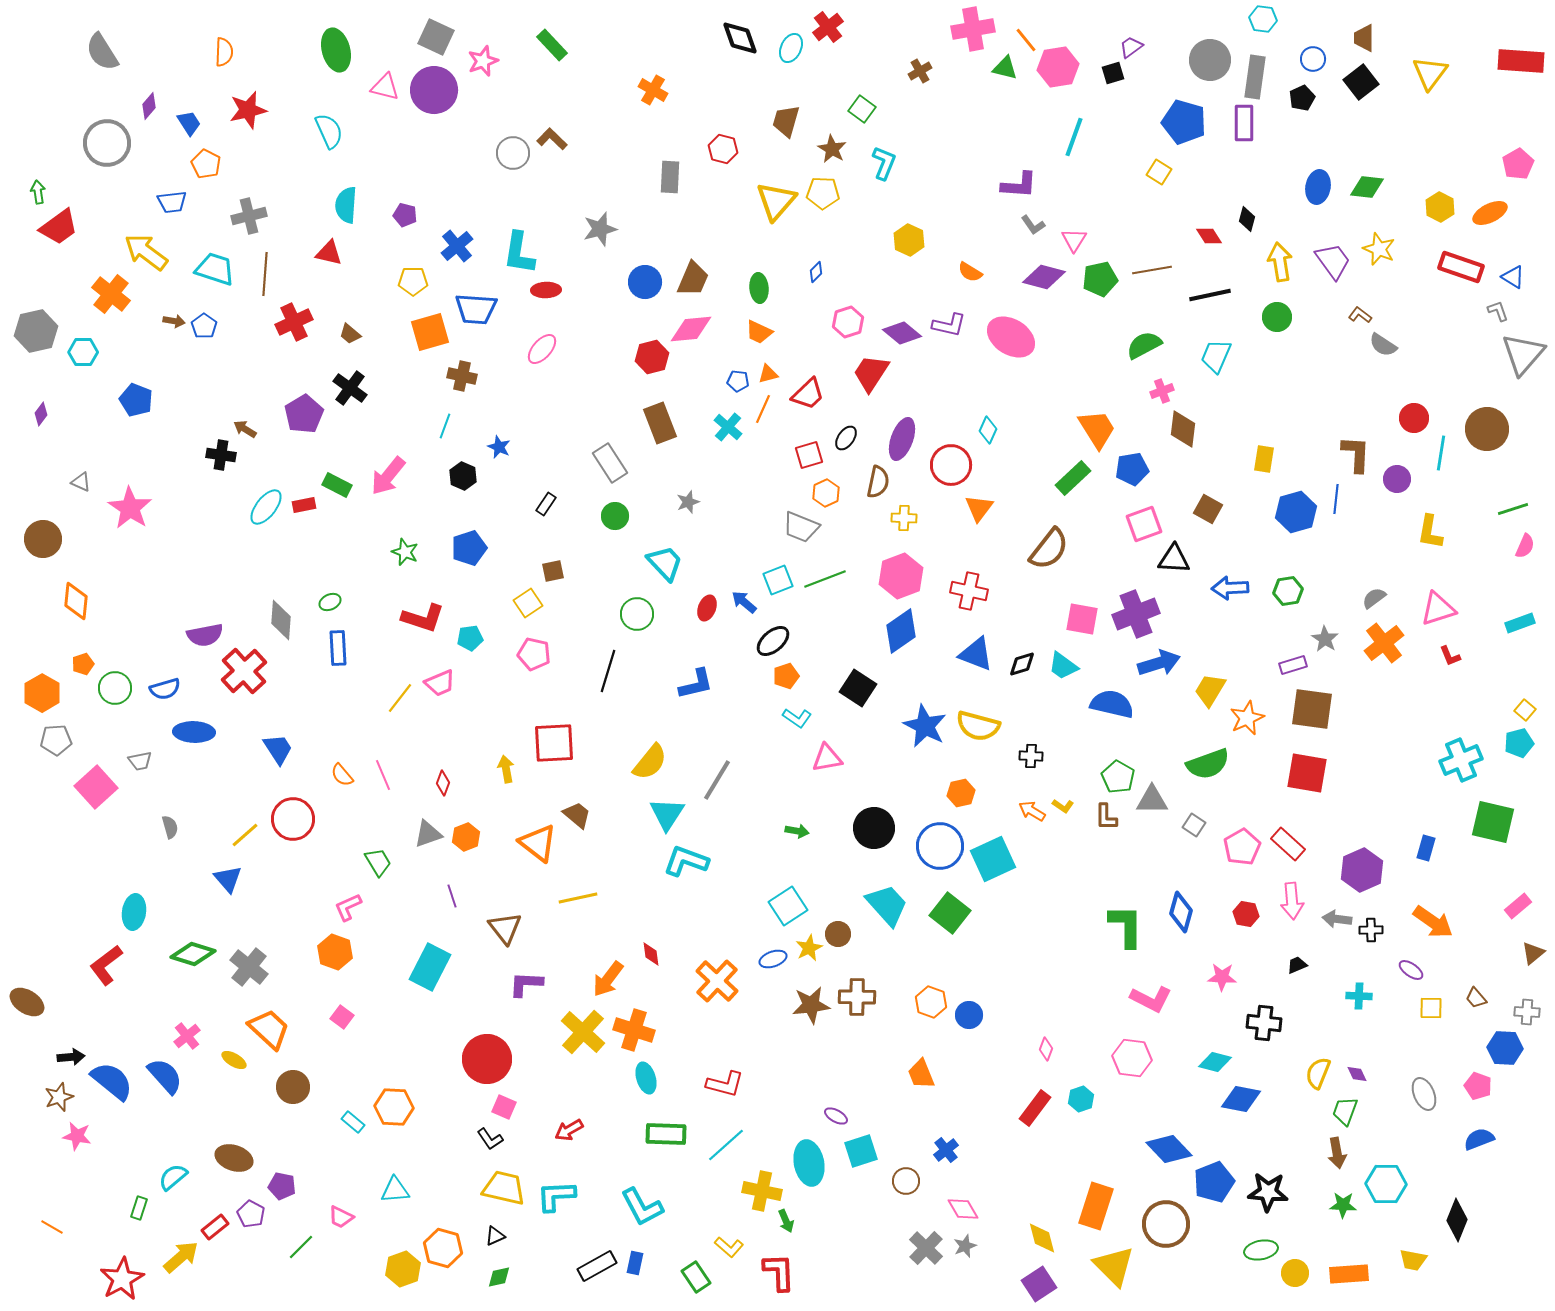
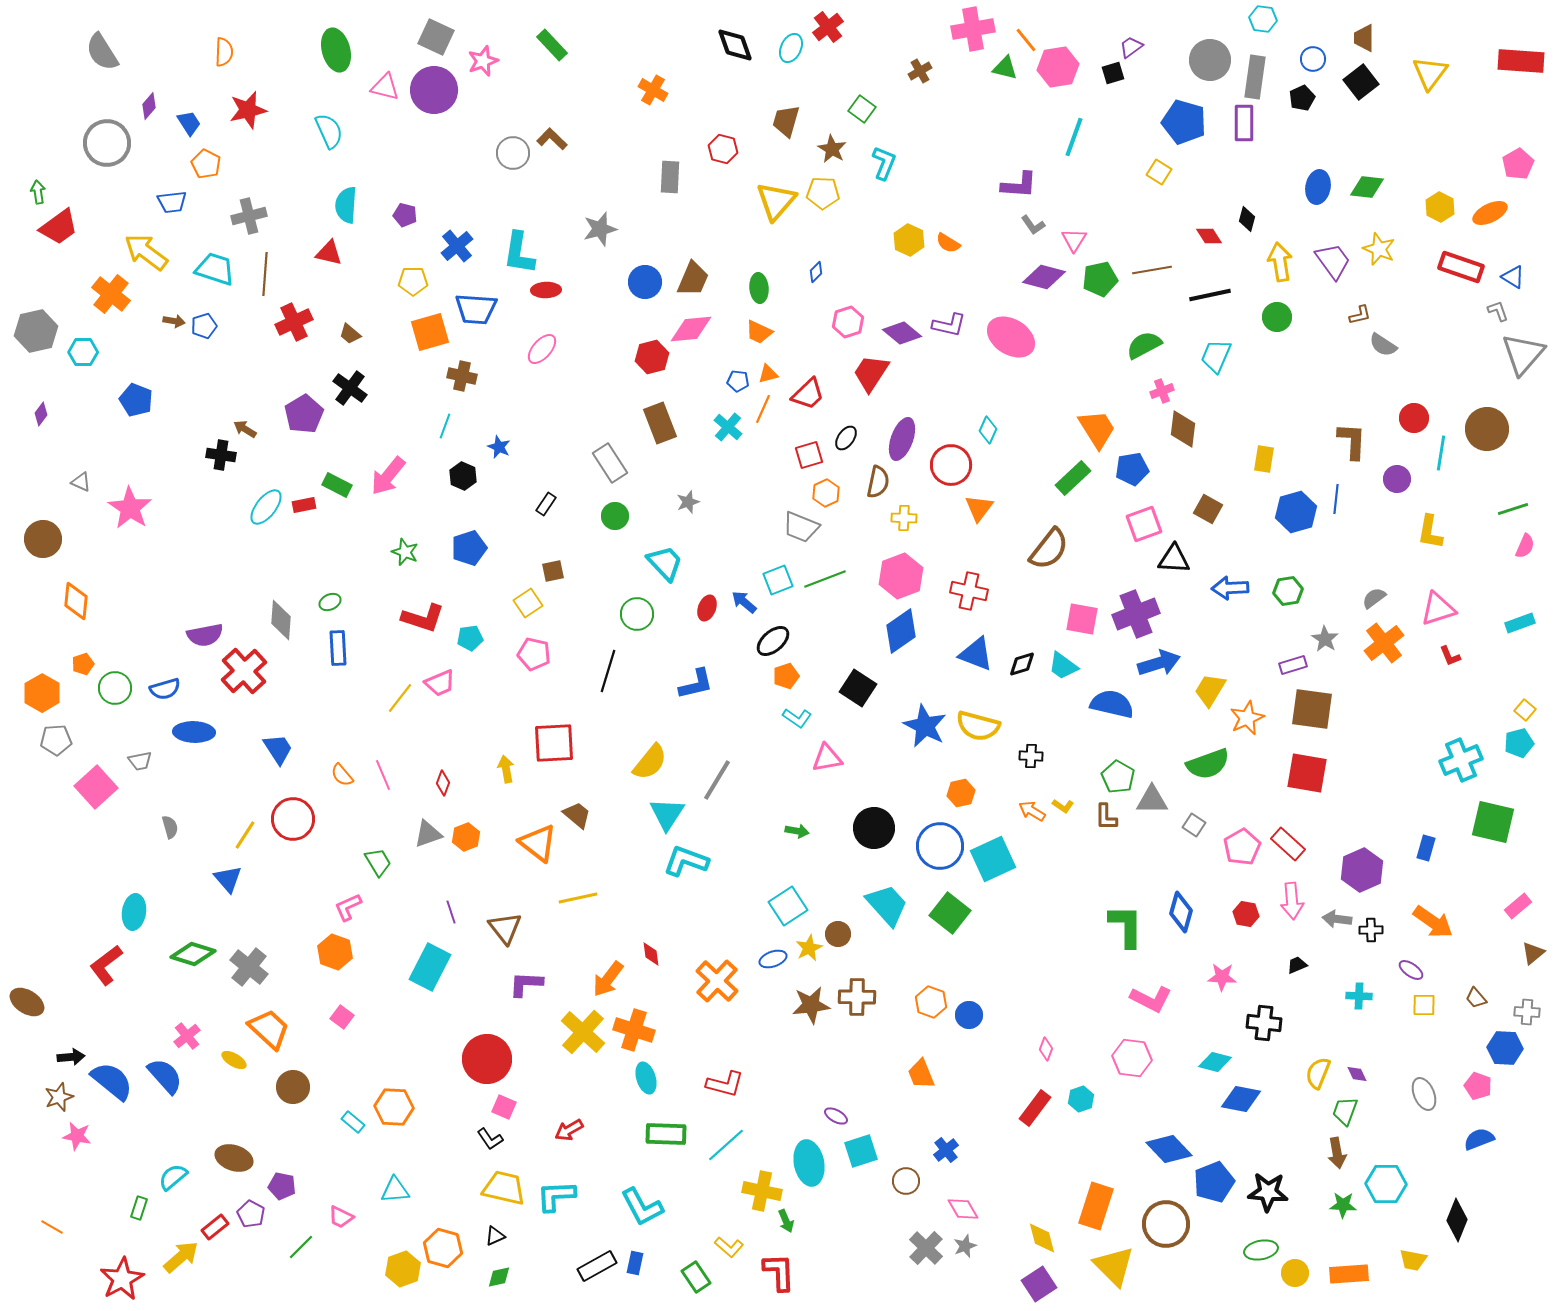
black diamond at (740, 38): moved 5 px left, 7 px down
orange semicircle at (970, 272): moved 22 px left, 29 px up
brown L-shape at (1360, 315): rotated 130 degrees clockwise
blue pentagon at (204, 326): rotated 20 degrees clockwise
brown L-shape at (1356, 454): moved 4 px left, 13 px up
yellow line at (245, 835): rotated 16 degrees counterclockwise
purple line at (452, 896): moved 1 px left, 16 px down
yellow square at (1431, 1008): moved 7 px left, 3 px up
